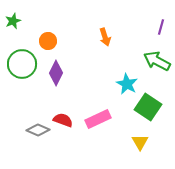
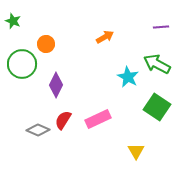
green star: rotated 28 degrees counterclockwise
purple line: rotated 70 degrees clockwise
orange arrow: rotated 102 degrees counterclockwise
orange circle: moved 2 px left, 3 px down
green arrow: moved 3 px down
purple diamond: moved 12 px down
cyan star: moved 1 px right, 7 px up
green square: moved 9 px right
red semicircle: rotated 78 degrees counterclockwise
yellow triangle: moved 4 px left, 9 px down
